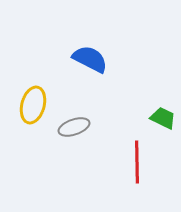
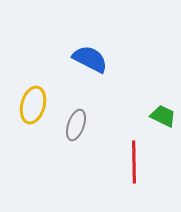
green trapezoid: moved 2 px up
gray ellipse: moved 2 px right, 2 px up; rotated 52 degrees counterclockwise
red line: moved 3 px left
